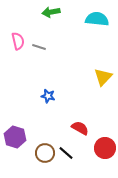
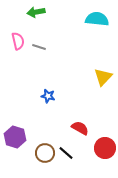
green arrow: moved 15 px left
